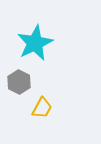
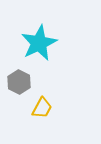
cyan star: moved 4 px right
